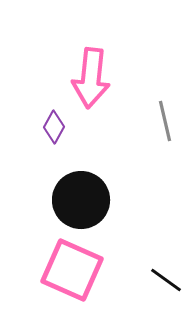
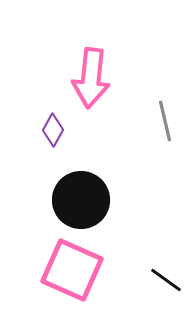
purple diamond: moved 1 px left, 3 px down
